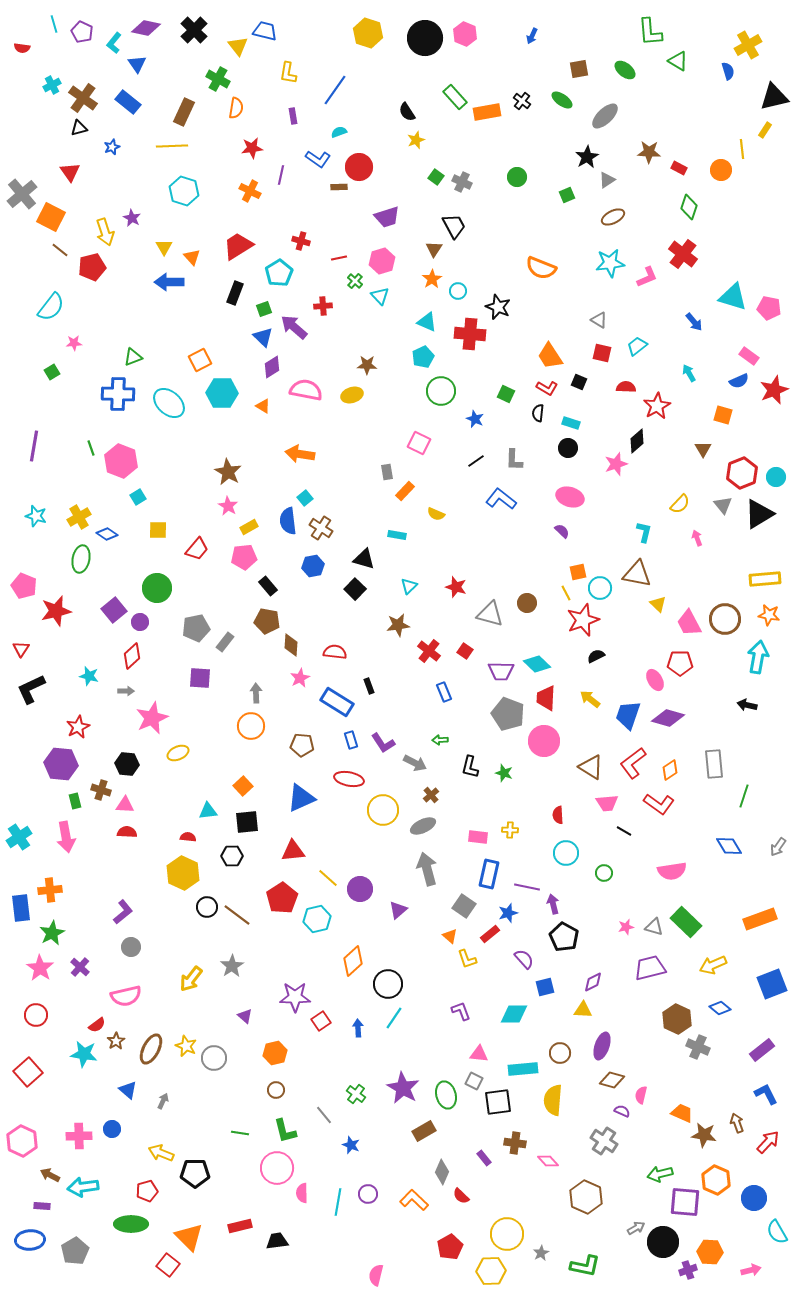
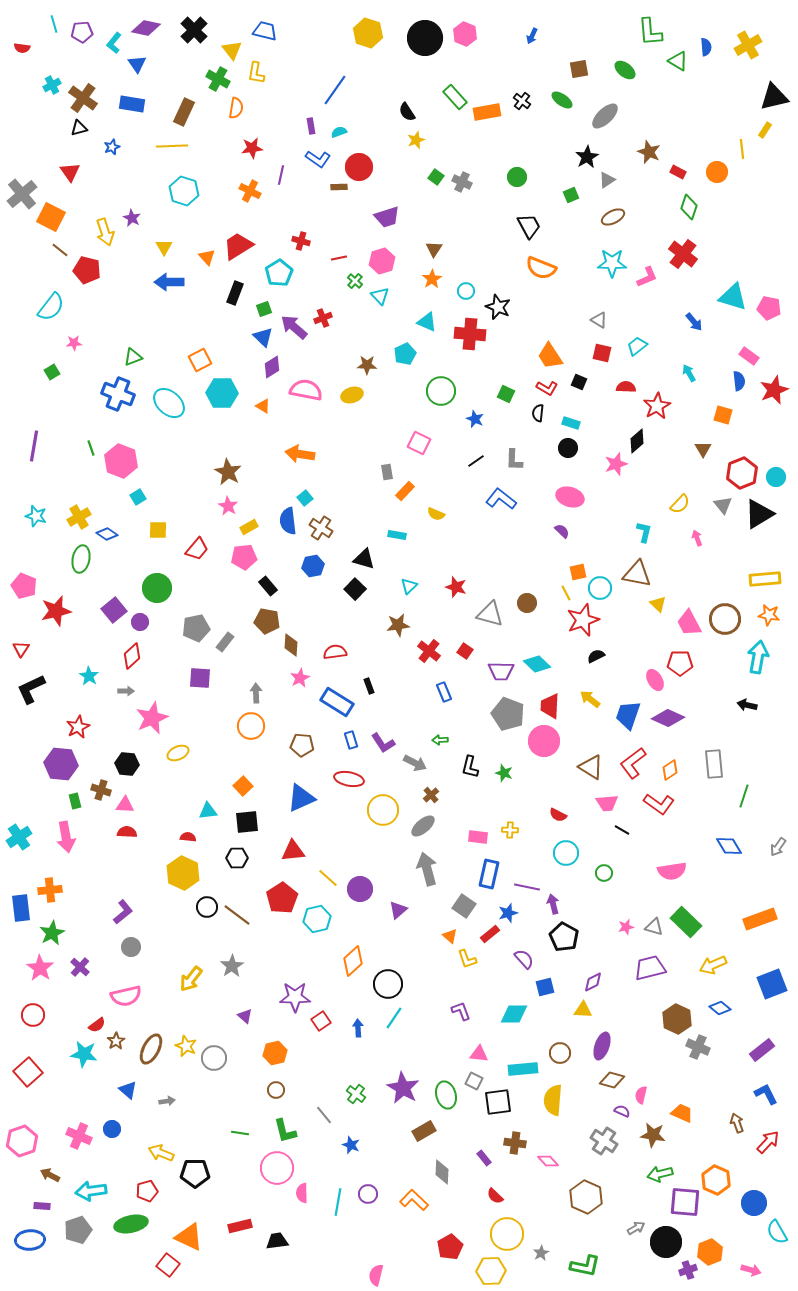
purple pentagon at (82, 32): rotated 30 degrees counterclockwise
yellow triangle at (238, 46): moved 6 px left, 4 px down
blue semicircle at (728, 71): moved 22 px left, 24 px up; rotated 12 degrees clockwise
yellow L-shape at (288, 73): moved 32 px left
blue rectangle at (128, 102): moved 4 px right, 2 px down; rotated 30 degrees counterclockwise
purple rectangle at (293, 116): moved 18 px right, 10 px down
brown star at (649, 152): rotated 20 degrees clockwise
red rectangle at (679, 168): moved 1 px left, 4 px down
orange circle at (721, 170): moved 4 px left, 2 px down
green square at (567, 195): moved 4 px right
black trapezoid at (454, 226): moved 75 px right
orange triangle at (192, 257): moved 15 px right
cyan star at (610, 263): moved 2 px right; rotated 8 degrees clockwise
red pentagon at (92, 267): moved 5 px left, 3 px down; rotated 28 degrees clockwise
cyan circle at (458, 291): moved 8 px right
red cross at (323, 306): moved 12 px down; rotated 18 degrees counterclockwise
cyan pentagon at (423, 357): moved 18 px left, 3 px up
blue semicircle at (739, 381): rotated 72 degrees counterclockwise
blue cross at (118, 394): rotated 20 degrees clockwise
red semicircle at (335, 652): rotated 15 degrees counterclockwise
cyan star at (89, 676): rotated 18 degrees clockwise
red trapezoid at (546, 698): moved 4 px right, 8 px down
purple diamond at (668, 718): rotated 8 degrees clockwise
red semicircle at (558, 815): rotated 60 degrees counterclockwise
gray ellipse at (423, 826): rotated 15 degrees counterclockwise
black line at (624, 831): moved 2 px left, 1 px up
black hexagon at (232, 856): moved 5 px right, 2 px down
red circle at (36, 1015): moved 3 px left
gray arrow at (163, 1101): moved 4 px right; rotated 56 degrees clockwise
brown star at (704, 1135): moved 51 px left
pink cross at (79, 1136): rotated 25 degrees clockwise
pink hexagon at (22, 1141): rotated 16 degrees clockwise
gray diamond at (442, 1172): rotated 20 degrees counterclockwise
cyan arrow at (83, 1187): moved 8 px right, 4 px down
red semicircle at (461, 1196): moved 34 px right
blue circle at (754, 1198): moved 5 px down
green ellipse at (131, 1224): rotated 12 degrees counterclockwise
orange triangle at (189, 1237): rotated 20 degrees counterclockwise
black circle at (663, 1242): moved 3 px right
gray pentagon at (75, 1251): moved 3 px right, 21 px up; rotated 12 degrees clockwise
orange hexagon at (710, 1252): rotated 25 degrees counterclockwise
pink arrow at (751, 1270): rotated 30 degrees clockwise
